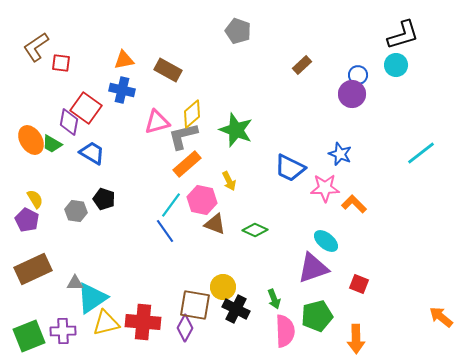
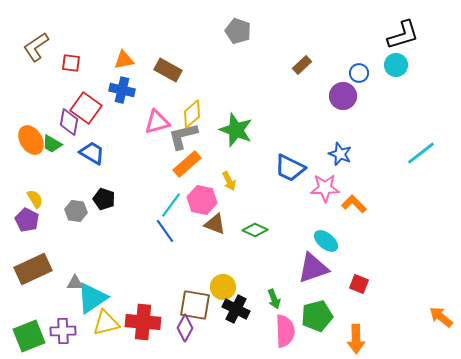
red square at (61, 63): moved 10 px right
blue circle at (358, 75): moved 1 px right, 2 px up
purple circle at (352, 94): moved 9 px left, 2 px down
